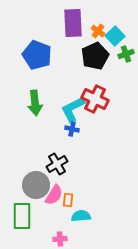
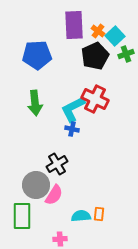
purple rectangle: moved 1 px right, 2 px down
blue pentagon: rotated 24 degrees counterclockwise
orange rectangle: moved 31 px right, 14 px down
